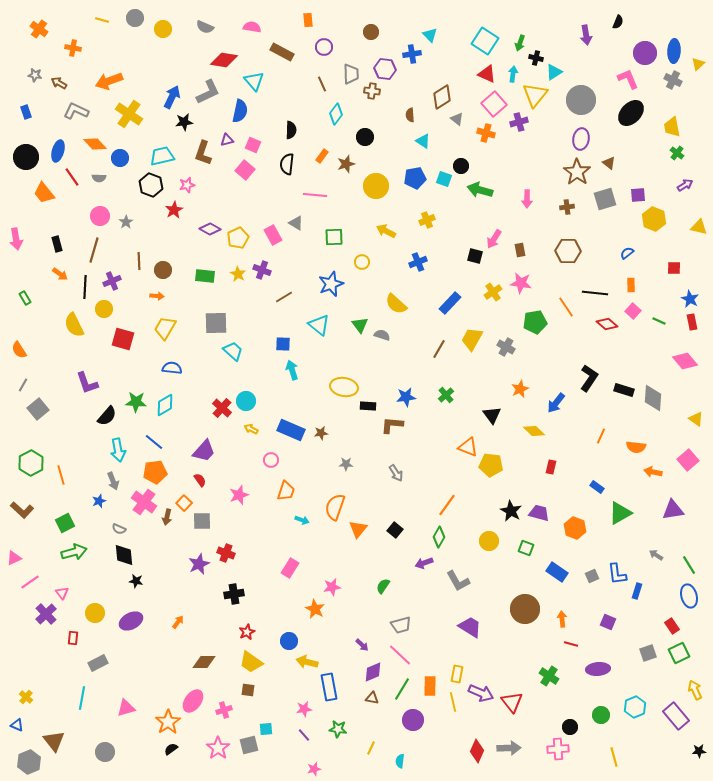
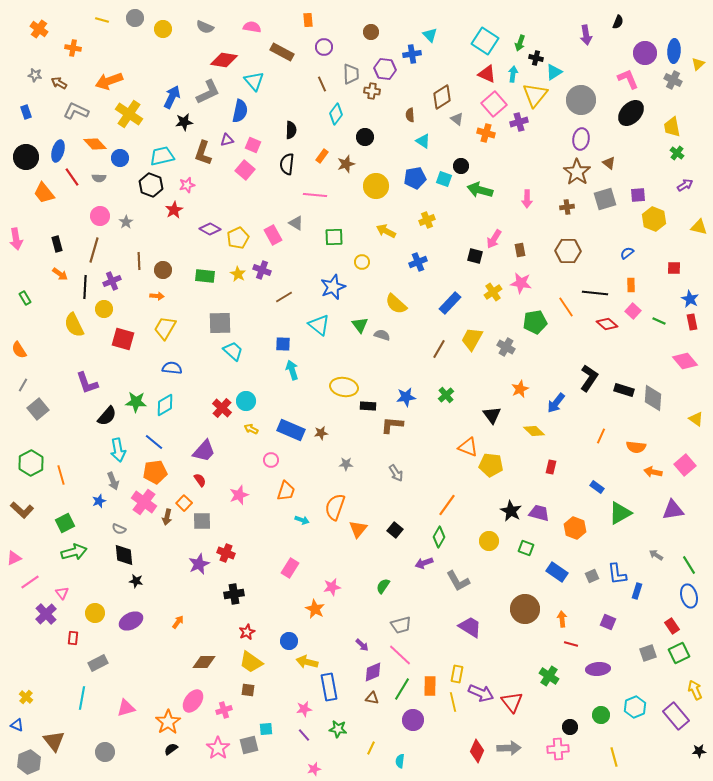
blue star at (331, 284): moved 2 px right, 3 px down
gray square at (216, 323): moved 4 px right
pink square at (688, 460): moved 3 px left, 5 px down
